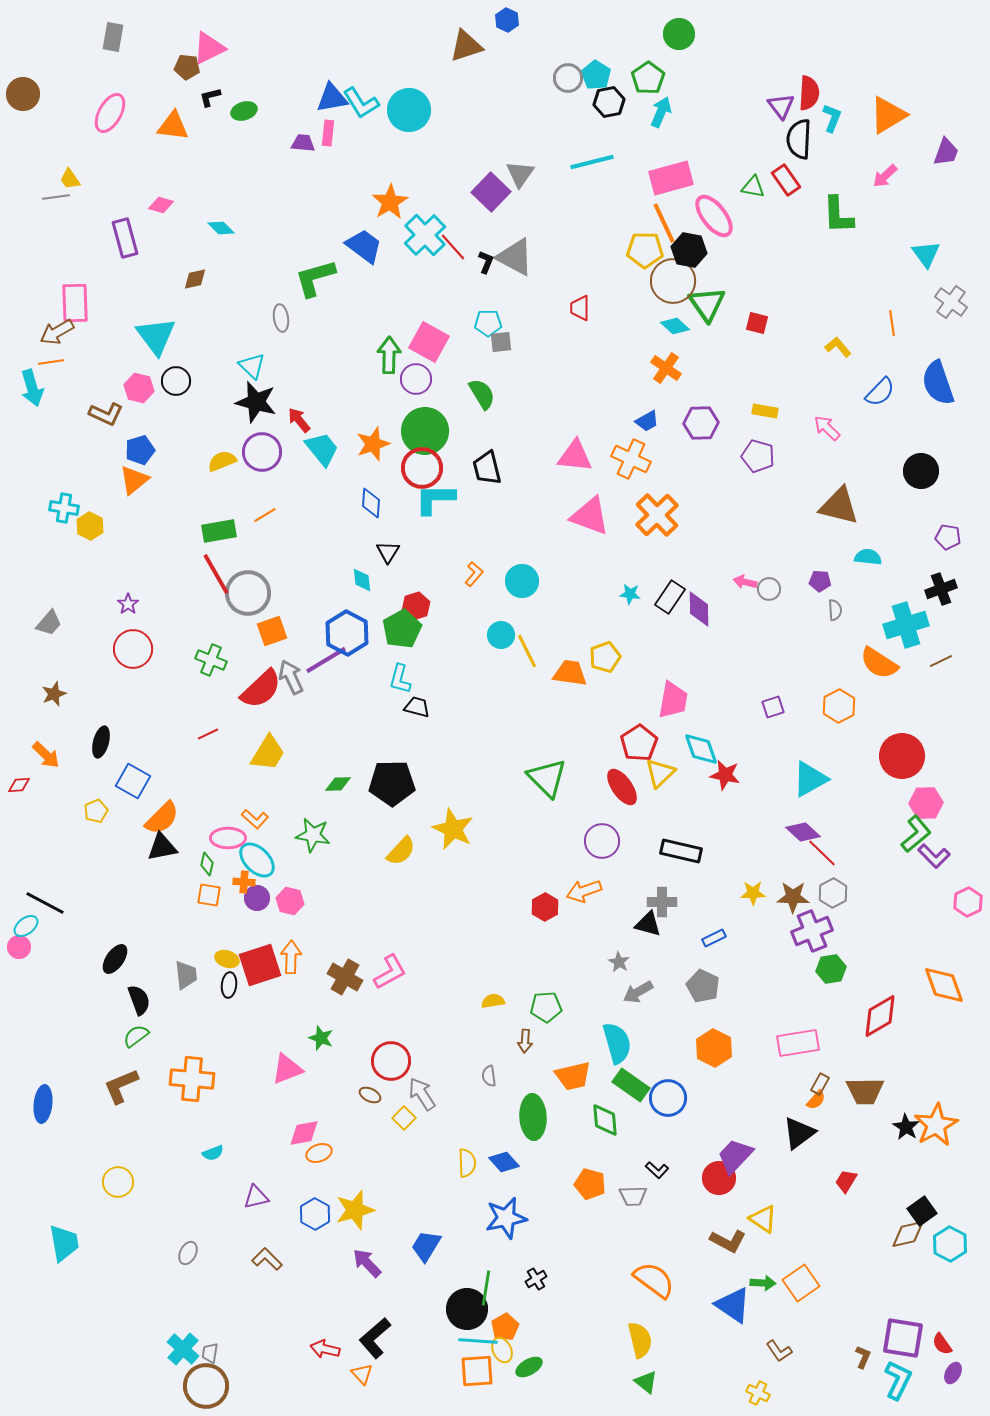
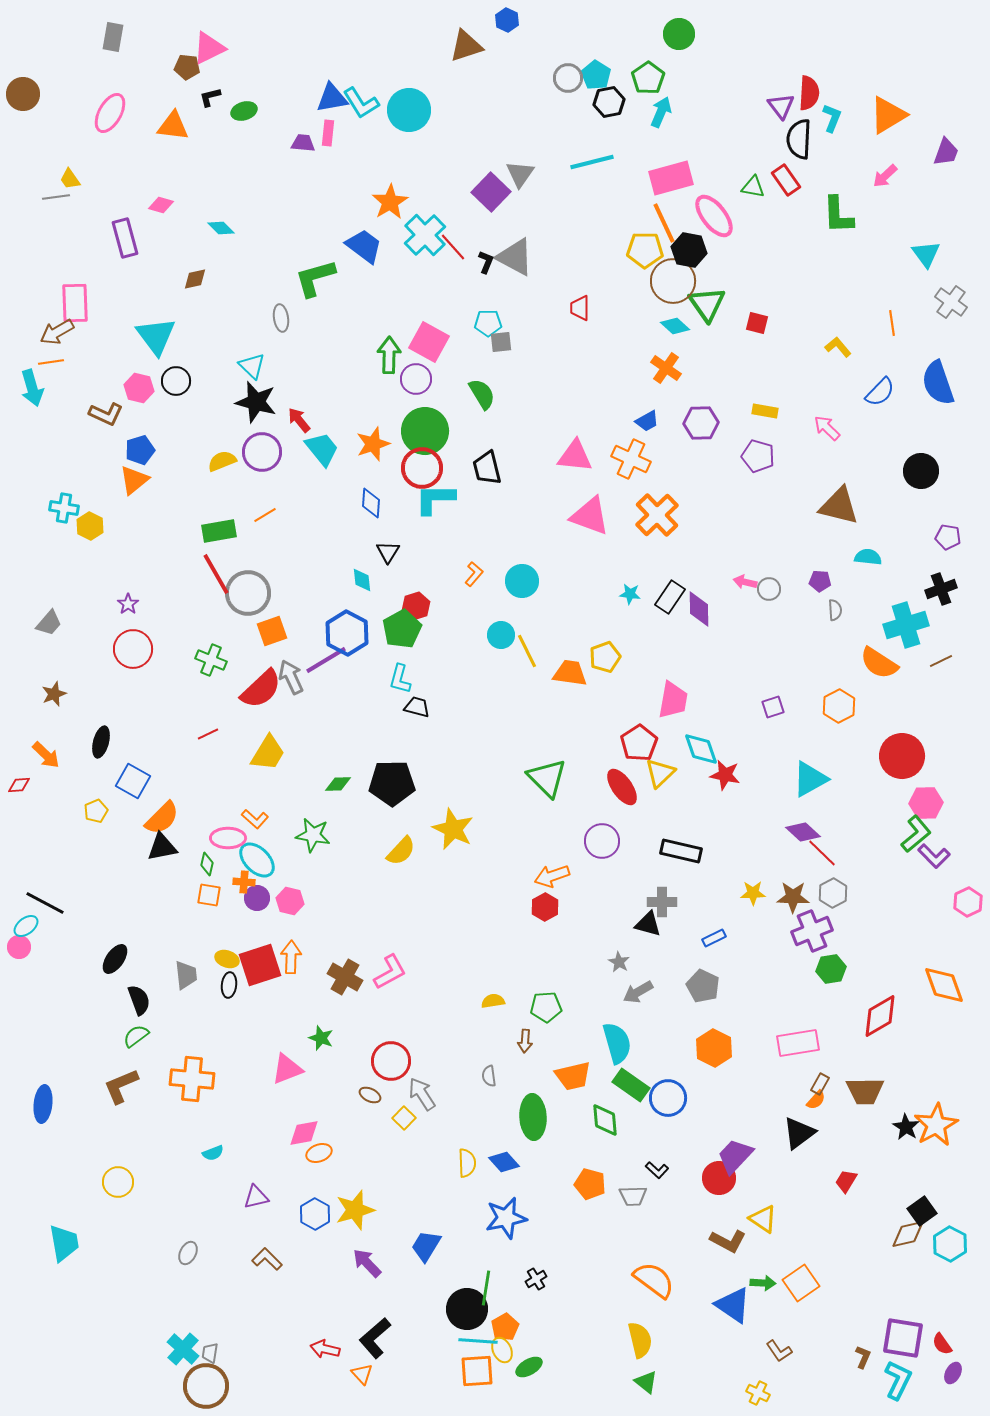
orange arrow at (584, 891): moved 32 px left, 15 px up
